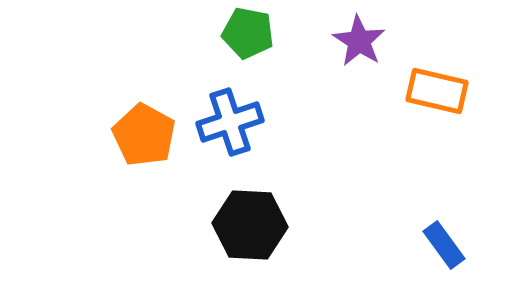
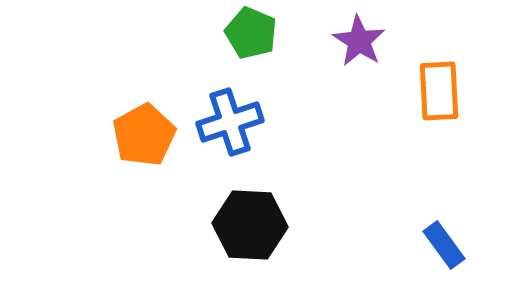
green pentagon: moved 3 px right; rotated 12 degrees clockwise
orange rectangle: moved 2 px right; rotated 74 degrees clockwise
orange pentagon: rotated 14 degrees clockwise
